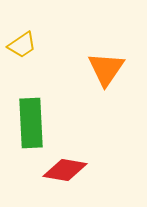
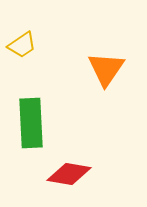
red diamond: moved 4 px right, 4 px down
